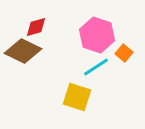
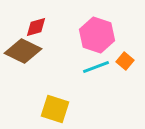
orange square: moved 1 px right, 8 px down
cyan line: rotated 12 degrees clockwise
yellow square: moved 22 px left, 12 px down
